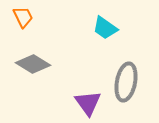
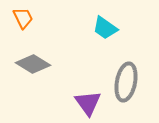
orange trapezoid: moved 1 px down
